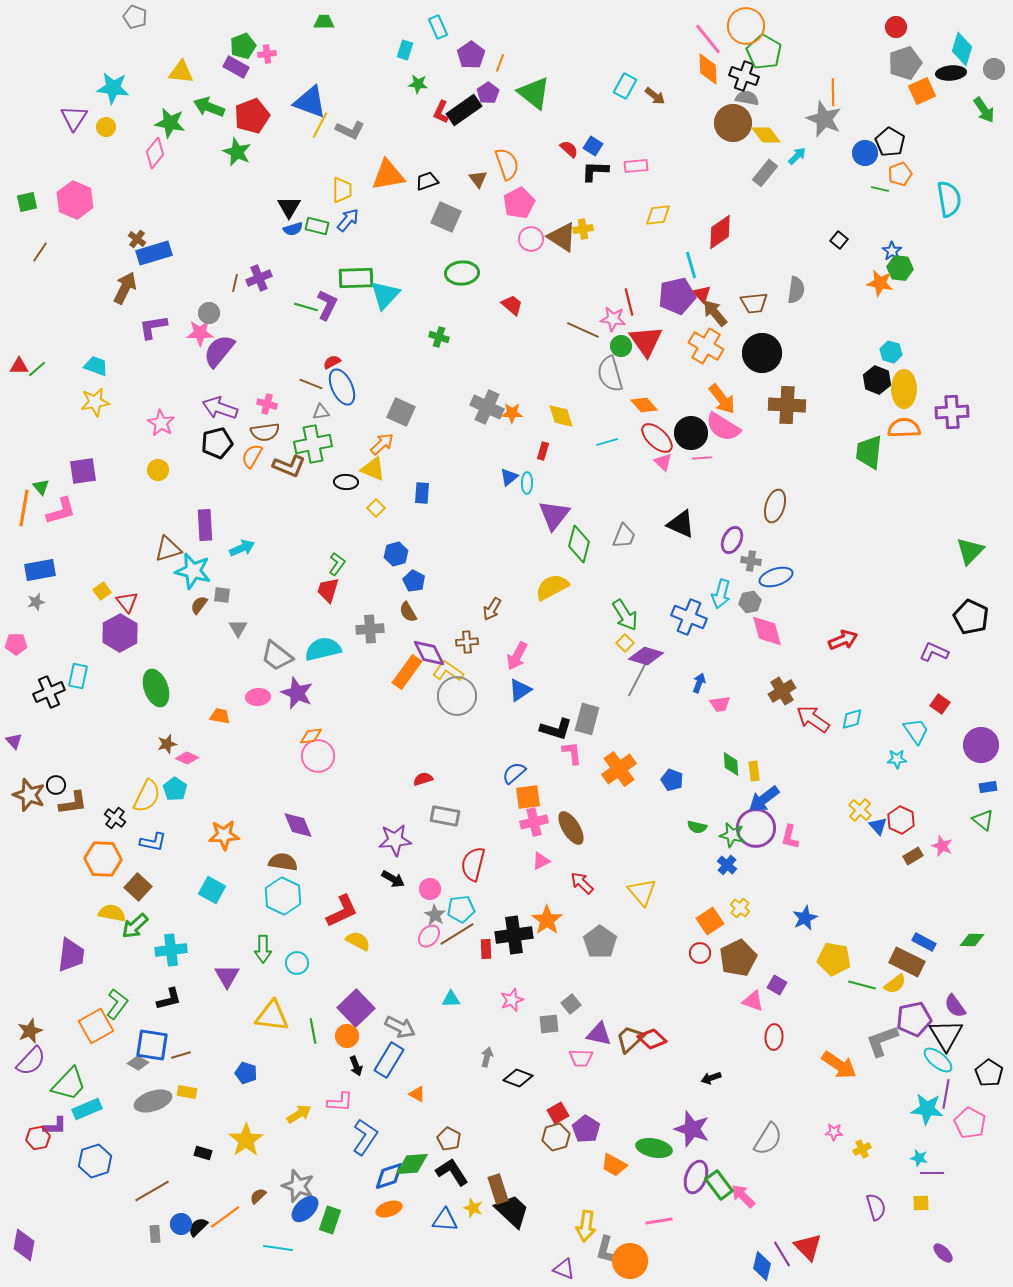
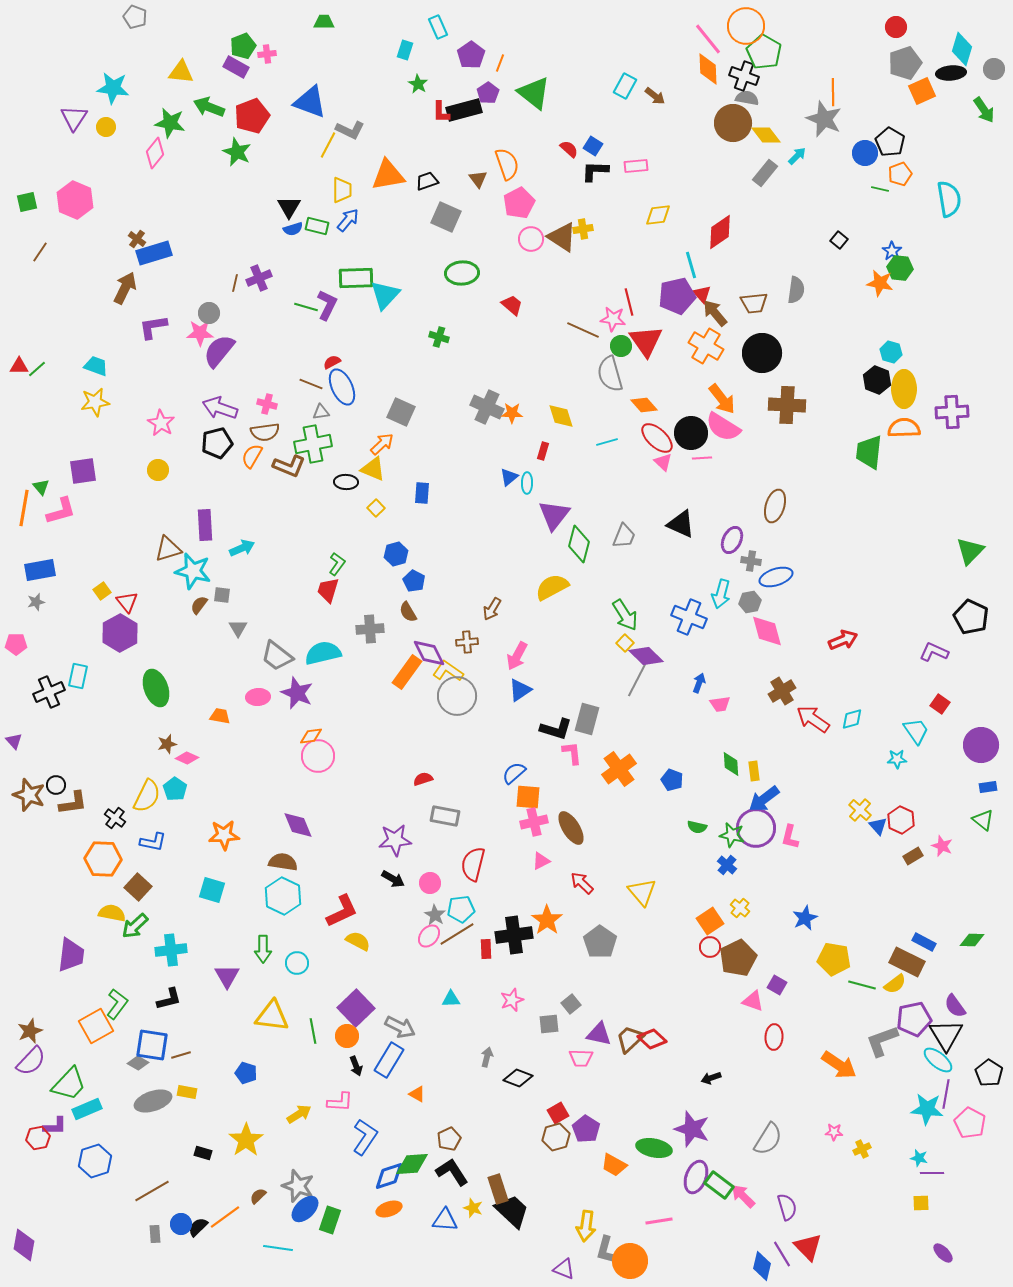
green star at (418, 84): rotated 24 degrees clockwise
black rectangle at (464, 110): rotated 20 degrees clockwise
red L-shape at (441, 112): rotated 25 degrees counterclockwise
yellow line at (320, 125): moved 8 px right, 20 px down
cyan semicircle at (323, 649): moved 4 px down
purple diamond at (646, 656): rotated 28 degrees clockwise
orange square at (528, 797): rotated 12 degrees clockwise
pink circle at (430, 889): moved 6 px up
cyan square at (212, 890): rotated 12 degrees counterclockwise
red circle at (700, 953): moved 10 px right, 6 px up
brown pentagon at (449, 1139): rotated 20 degrees clockwise
green rectangle at (719, 1185): rotated 16 degrees counterclockwise
purple semicircle at (876, 1207): moved 89 px left
